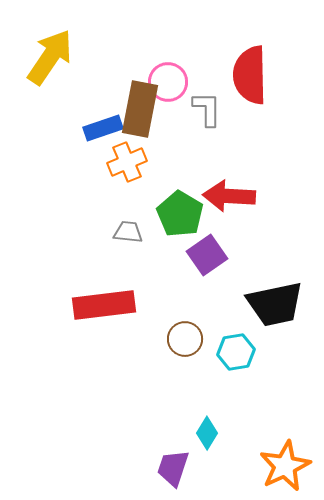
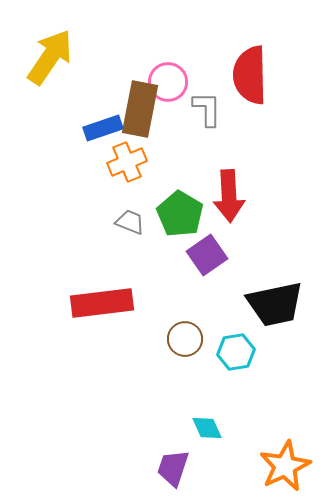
red arrow: rotated 96 degrees counterclockwise
gray trapezoid: moved 2 px right, 10 px up; rotated 16 degrees clockwise
red rectangle: moved 2 px left, 2 px up
cyan diamond: moved 5 px up; rotated 56 degrees counterclockwise
